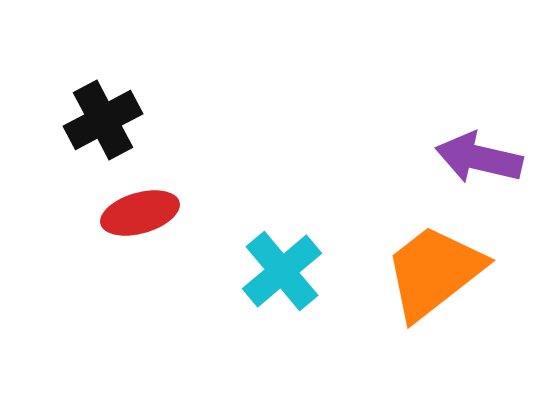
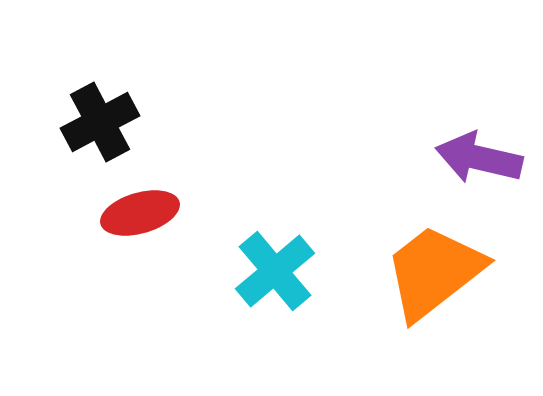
black cross: moved 3 px left, 2 px down
cyan cross: moved 7 px left
